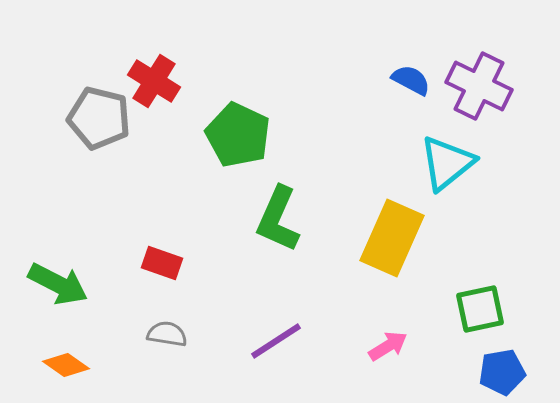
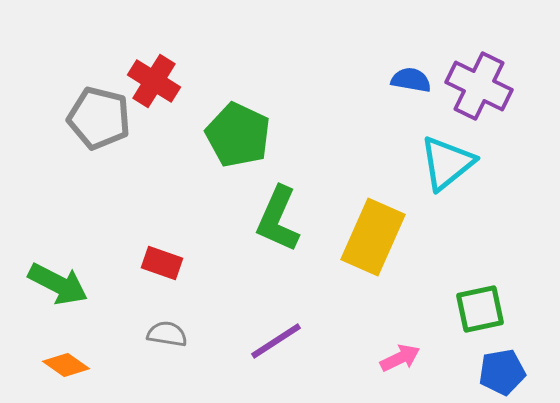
blue semicircle: rotated 18 degrees counterclockwise
yellow rectangle: moved 19 px left, 1 px up
pink arrow: moved 12 px right, 12 px down; rotated 6 degrees clockwise
